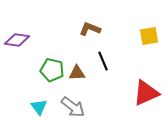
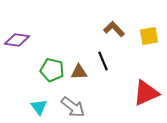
brown L-shape: moved 24 px right; rotated 25 degrees clockwise
brown triangle: moved 2 px right, 1 px up
